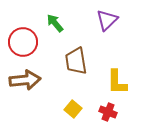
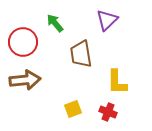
brown trapezoid: moved 5 px right, 7 px up
yellow square: rotated 30 degrees clockwise
